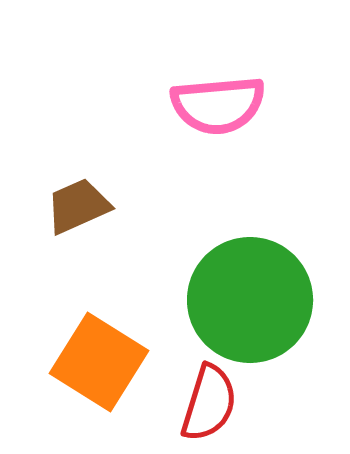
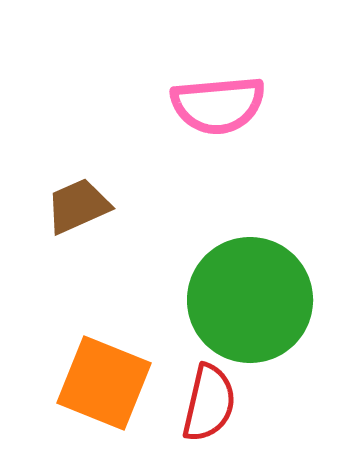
orange square: moved 5 px right, 21 px down; rotated 10 degrees counterclockwise
red semicircle: rotated 4 degrees counterclockwise
